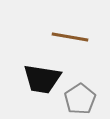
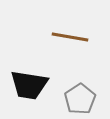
black trapezoid: moved 13 px left, 6 px down
